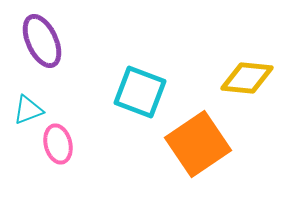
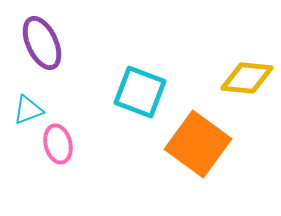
purple ellipse: moved 2 px down
orange square: rotated 20 degrees counterclockwise
